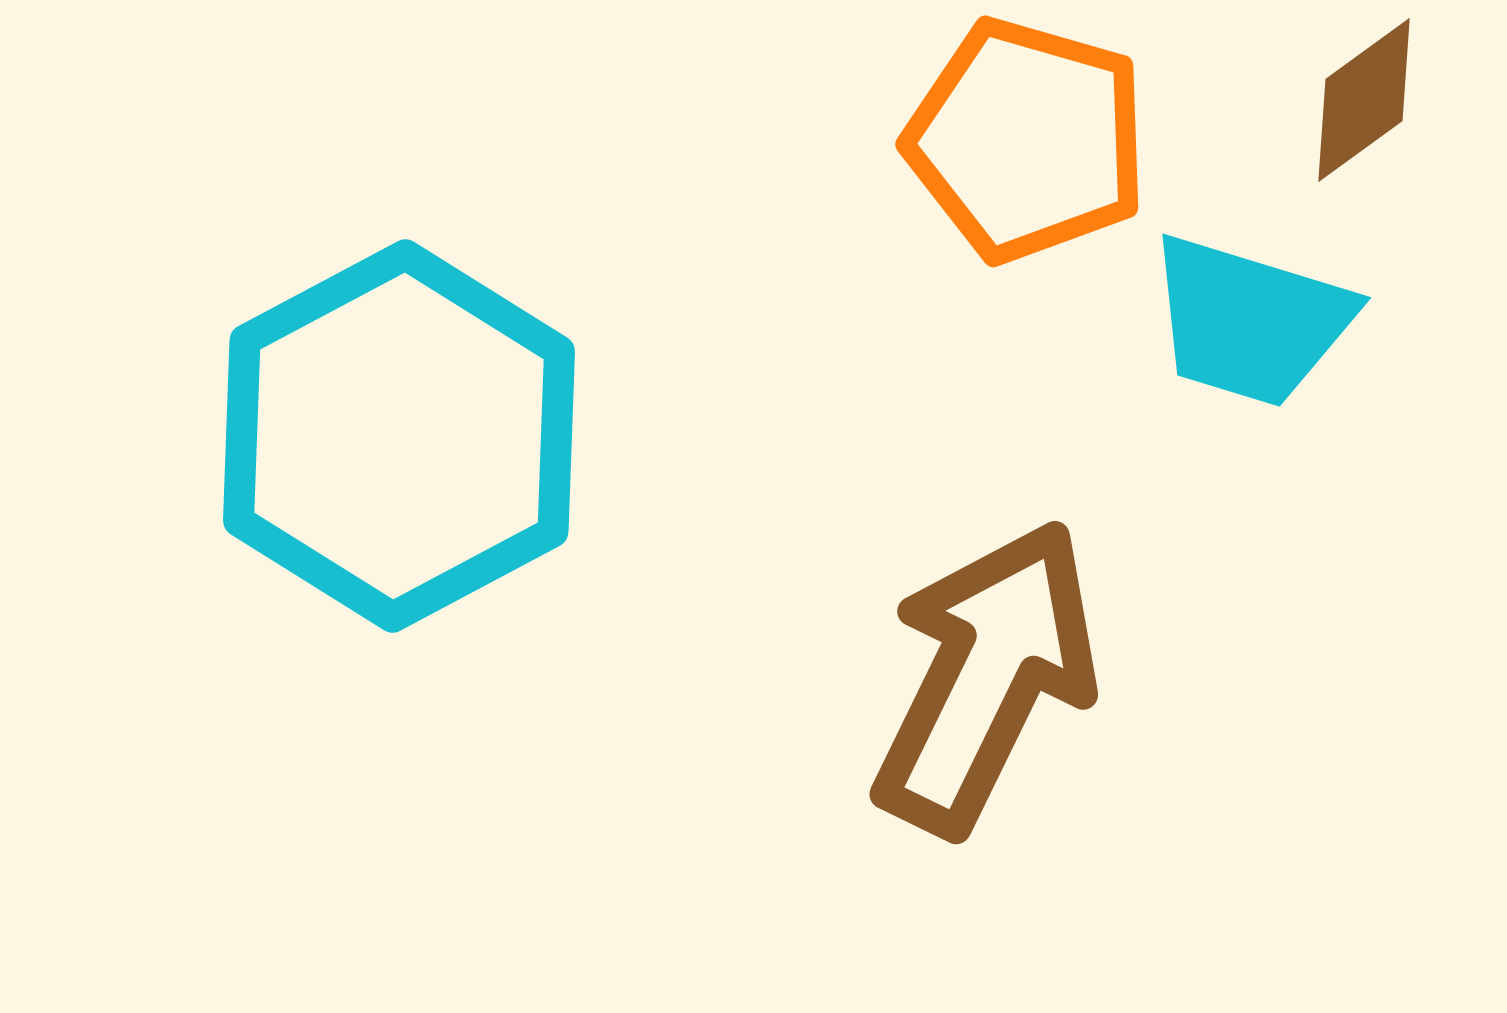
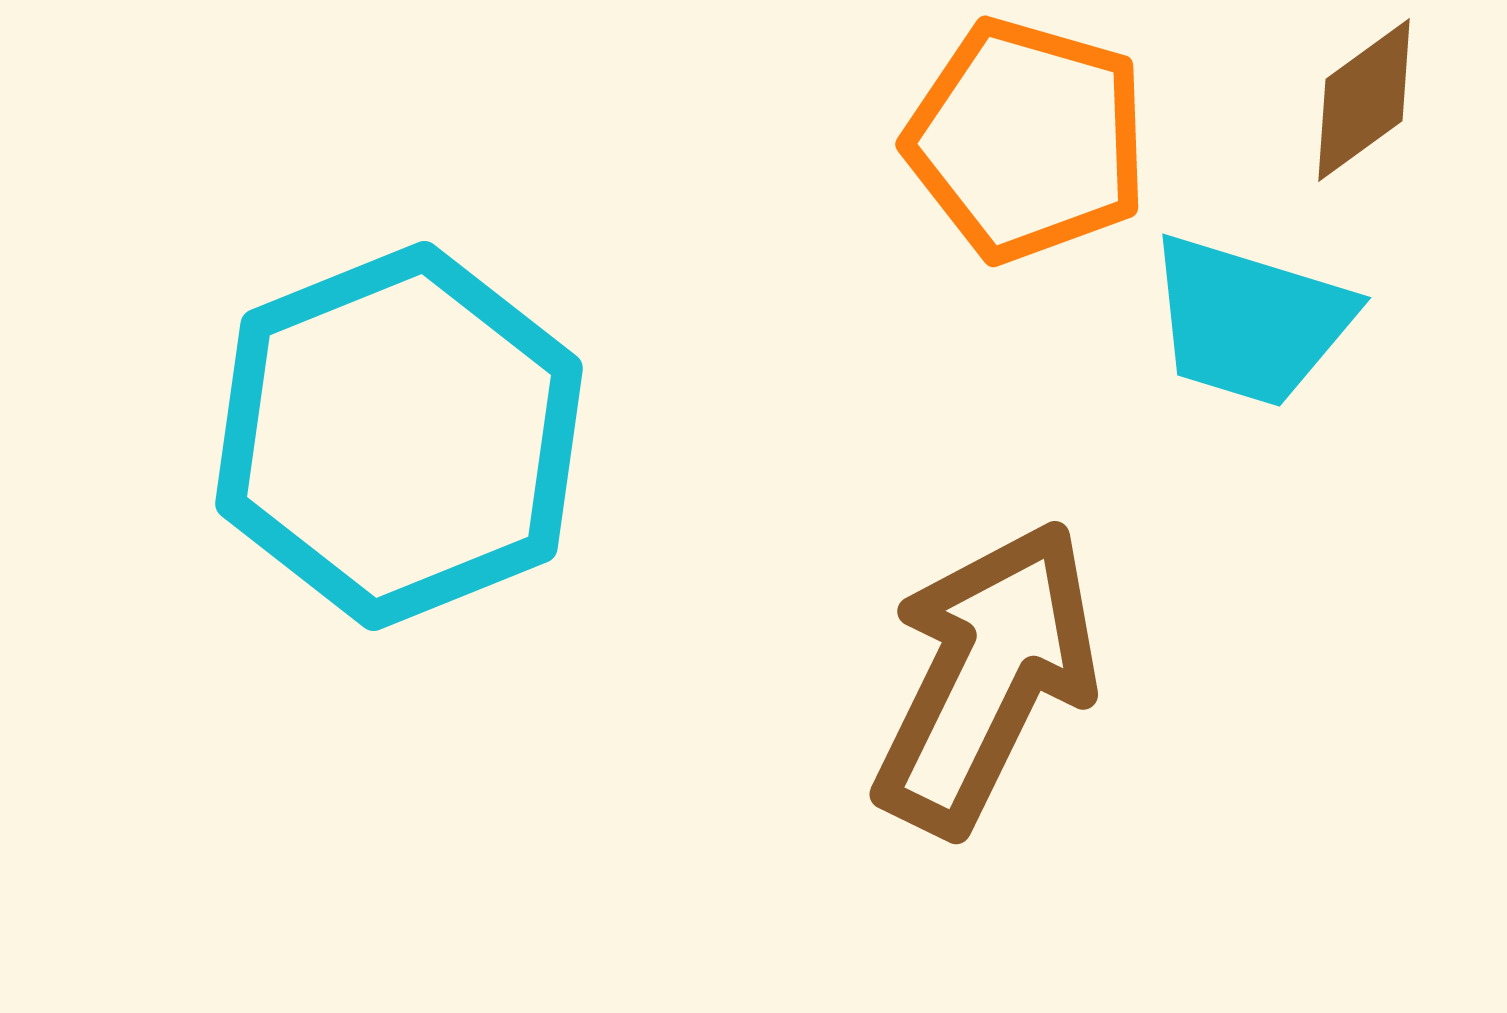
cyan hexagon: rotated 6 degrees clockwise
